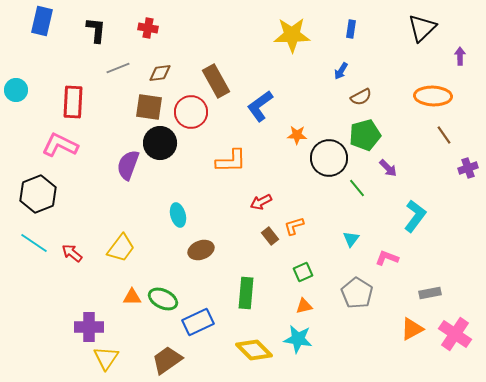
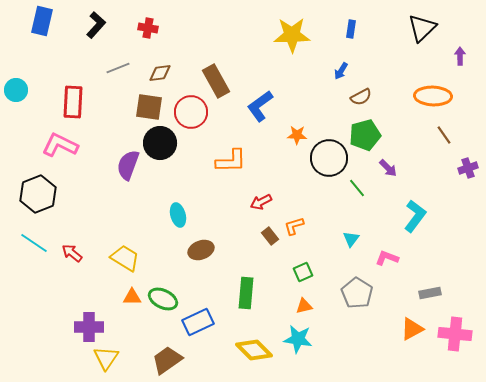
black L-shape at (96, 30): moved 5 px up; rotated 36 degrees clockwise
yellow trapezoid at (121, 248): moved 4 px right, 10 px down; rotated 96 degrees counterclockwise
pink cross at (455, 334): rotated 28 degrees counterclockwise
